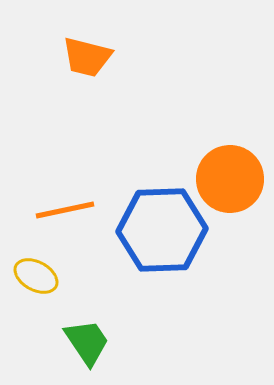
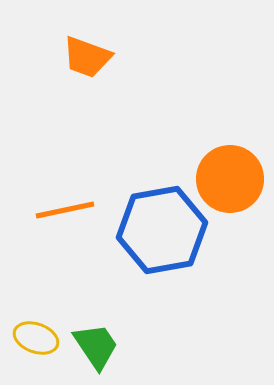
orange trapezoid: rotated 6 degrees clockwise
blue hexagon: rotated 8 degrees counterclockwise
yellow ellipse: moved 62 px down; rotated 9 degrees counterclockwise
green trapezoid: moved 9 px right, 4 px down
